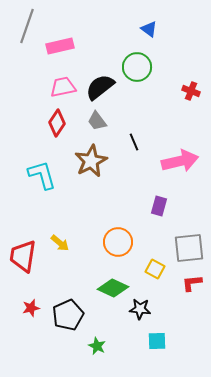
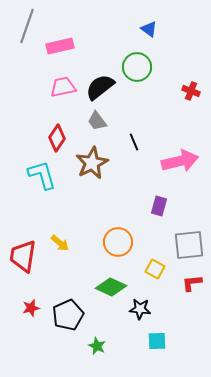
red diamond: moved 15 px down
brown star: moved 1 px right, 2 px down
gray square: moved 3 px up
green diamond: moved 2 px left, 1 px up
